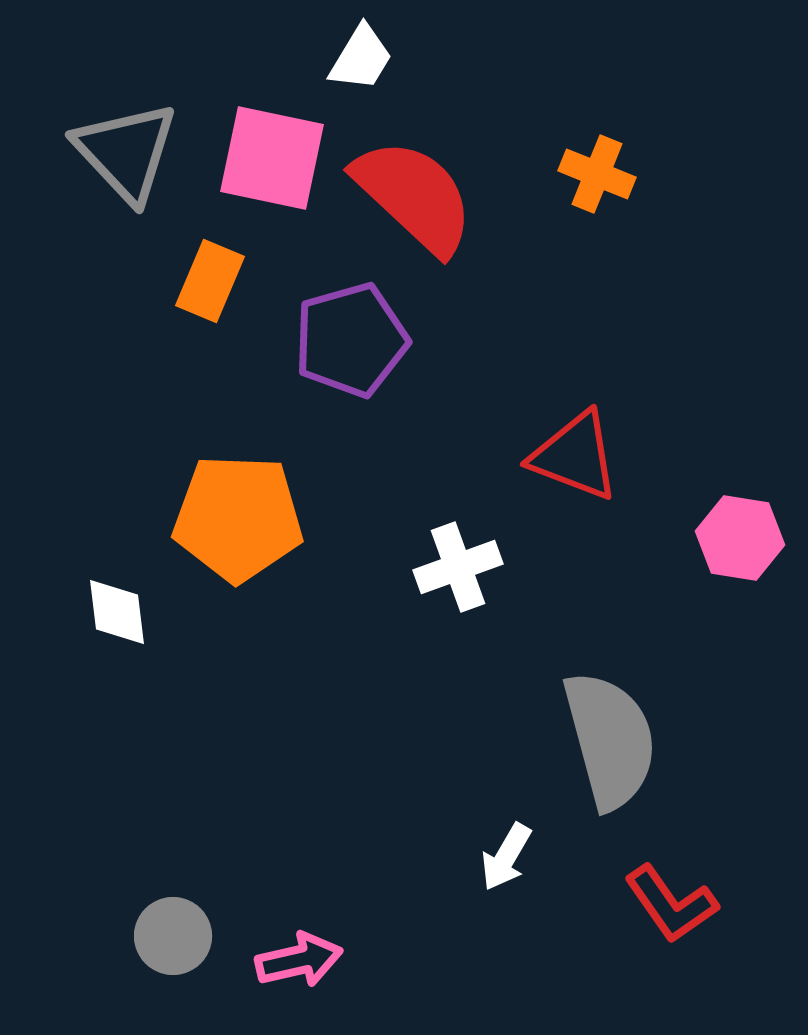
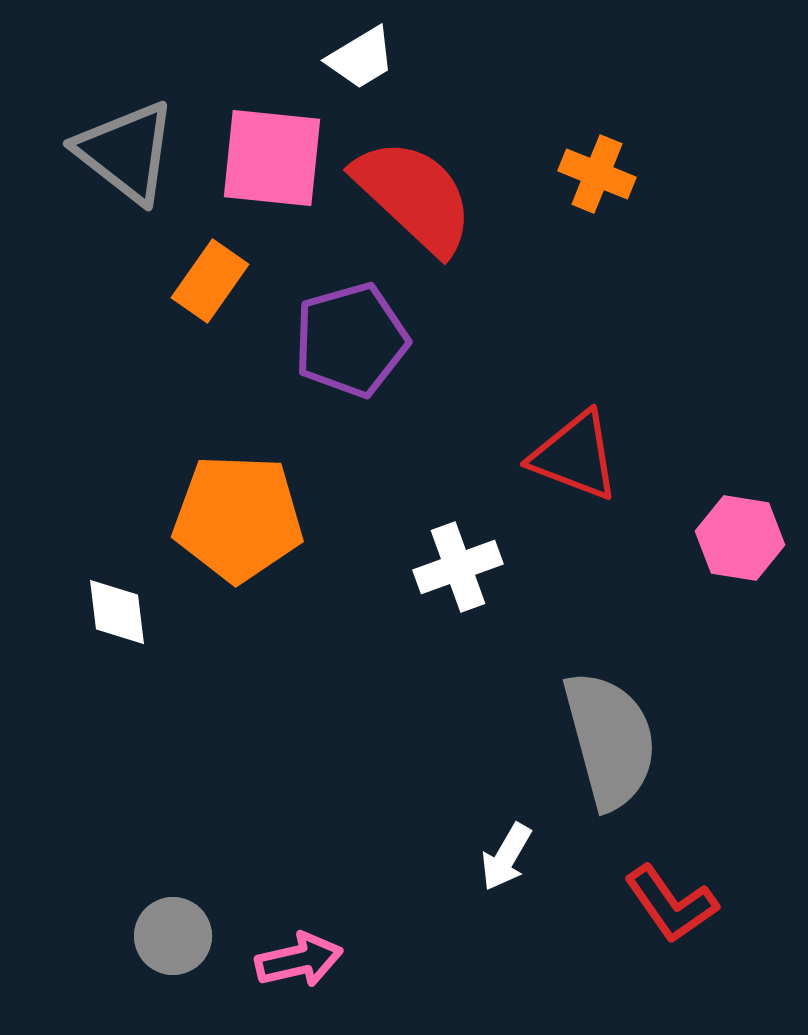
white trapezoid: rotated 28 degrees clockwise
gray triangle: rotated 9 degrees counterclockwise
pink square: rotated 6 degrees counterclockwise
orange rectangle: rotated 12 degrees clockwise
